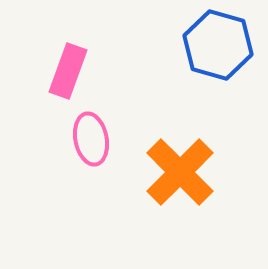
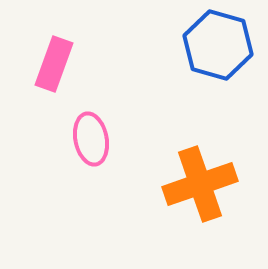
pink rectangle: moved 14 px left, 7 px up
orange cross: moved 20 px right, 12 px down; rotated 26 degrees clockwise
